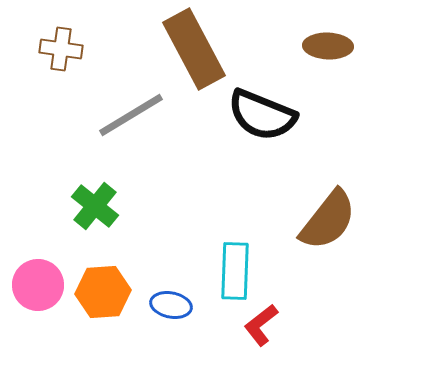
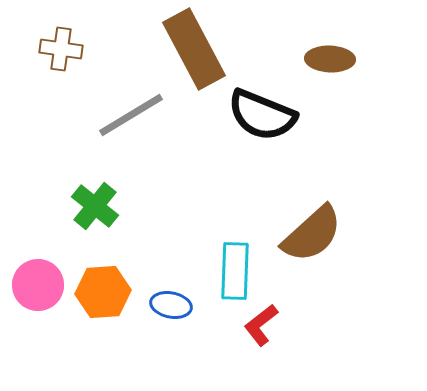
brown ellipse: moved 2 px right, 13 px down
brown semicircle: moved 16 px left, 14 px down; rotated 10 degrees clockwise
